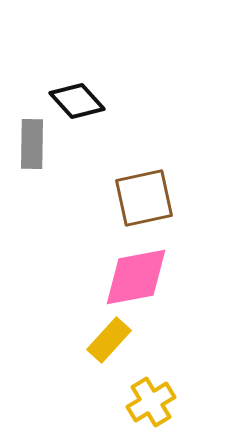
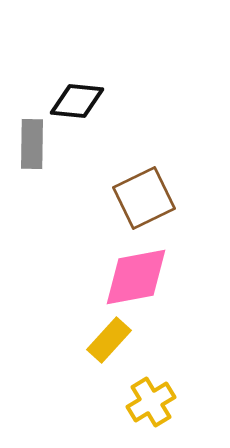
black diamond: rotated 42 degrees counterclockwise
brown square: rotated 14 degrees counterclockwise
